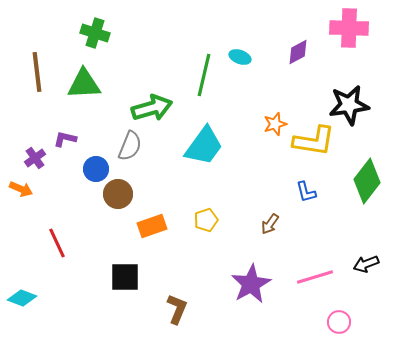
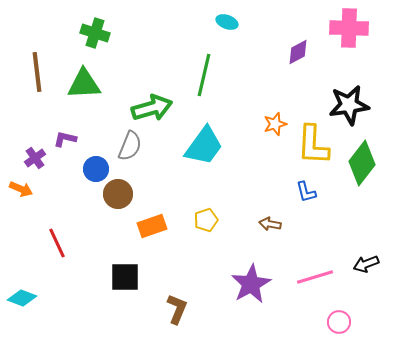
cyan ellipse: moved 13 px left, 35 px up
yellow L-shape: moved 1 px left, 4 px down; rotated 84 degrees clockwise
green diamond: moved 5 px left, 18 px up
brown arrow: rotated 65 degrees clockwise
